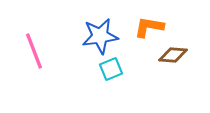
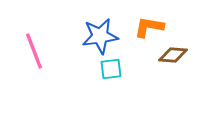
cyan square: rotated 15 degrees clockwise
